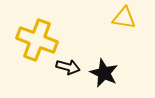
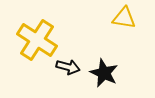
yellow cross: rotated 12 degrees clockwise
